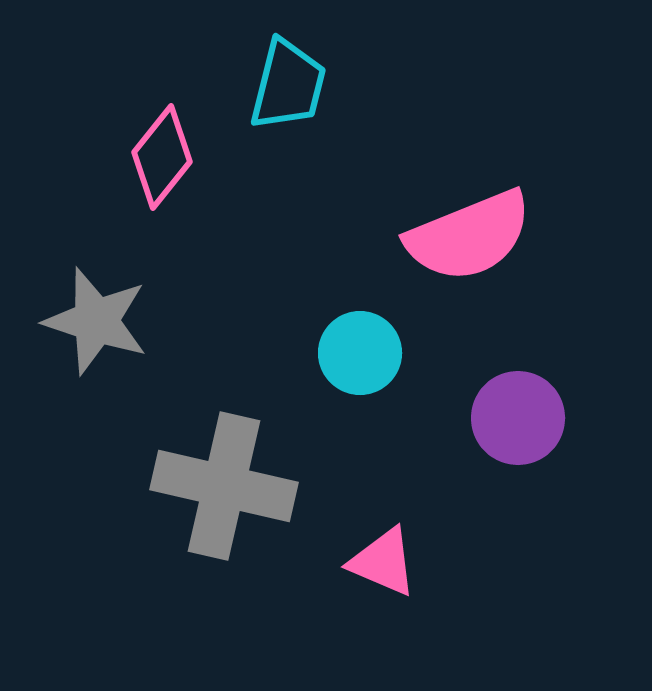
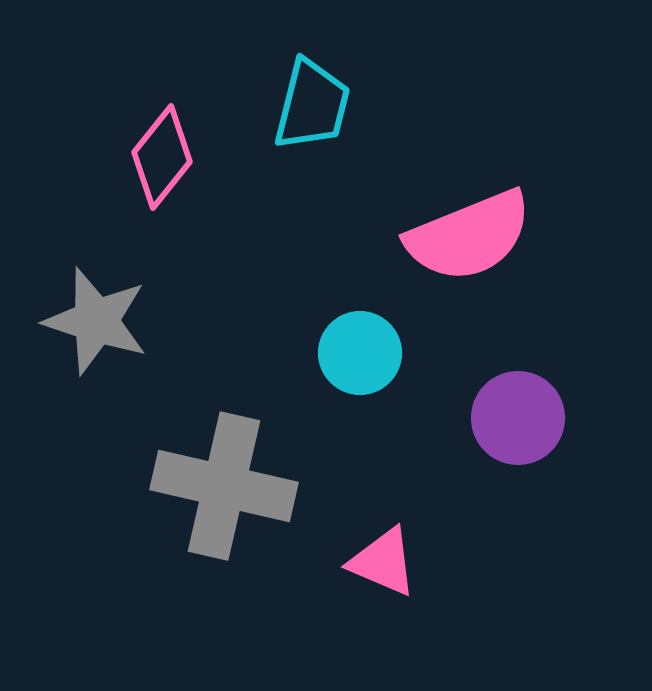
cyan trapezoid: moved 24 px right, 20 px down
